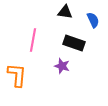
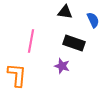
pink line: moved 2 px left, 1 px down
